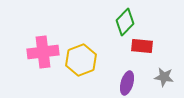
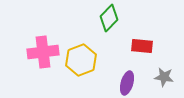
green diamond: moved 16 px left, 4 px up
